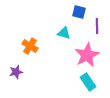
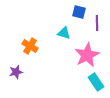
purple line: moved 3 px up
cyan rectangle: moved 8 px right
